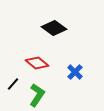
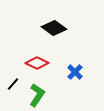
red diamond: rotated 15 degrees counterclockwise
